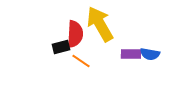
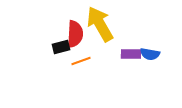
orange line: rotated 54 degrees counterclockwise
